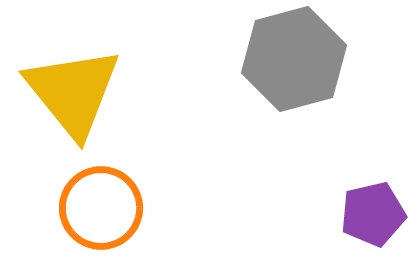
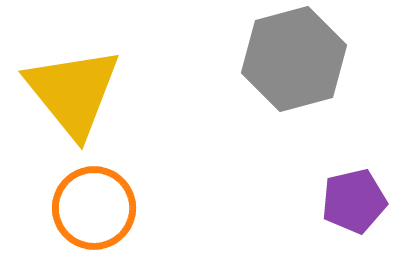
orange circle: moved 7 px left
purple pentagon: moved 19 px left, 13 px up
